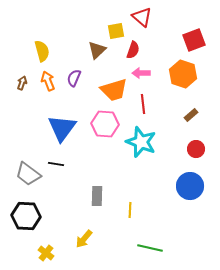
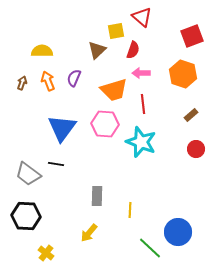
red square: moved 2 px left, 4 px up
yellow semicircle: rotated 75 degrees counterclockwise
blue circle: moved 12 px left, 46 px down
yellow arrow: moved 5 px right, 6 px up
green line: rotated 30 degrees clockwise
